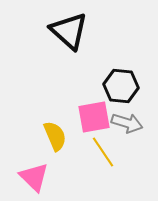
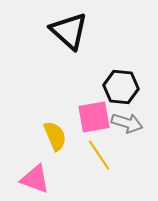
black hexagon: moved 1 px down
yellow line: moved 4 px left, 3 px down
pink triangle: moved 1 px right, 2 px down; rotated 24 degrees counterclockwise
